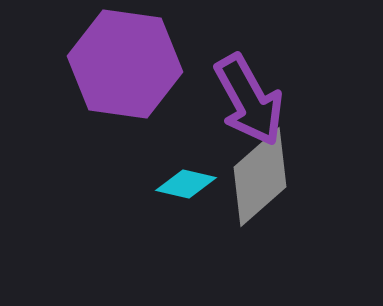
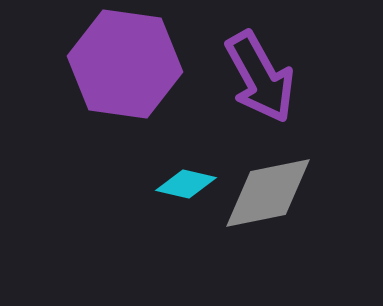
purple arrow: moved 11 px right, 23 px up
gray diamond: moved 8 px right, 16 px down; rotated 30 degrees clockwise
